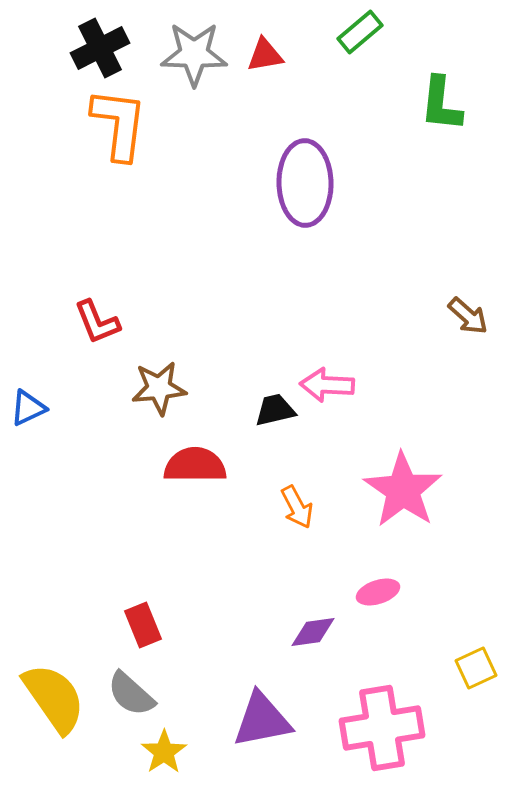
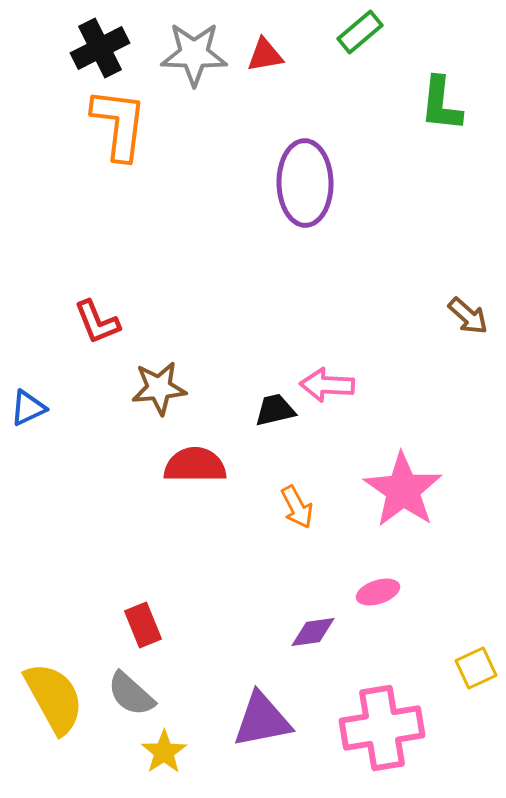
yellow semicircle: rotated 6 degrees clockwise
